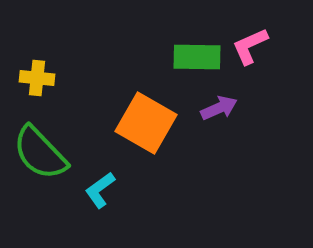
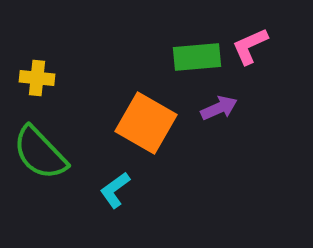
green rectangle: rotated 6 degrees counterclockwise
cyan L-shape: moved 15 px right
